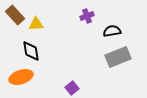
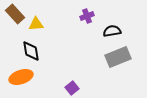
brown rectangle: moved 1 px up
